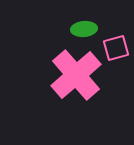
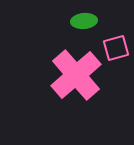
green ellipse: moved 8 px up
